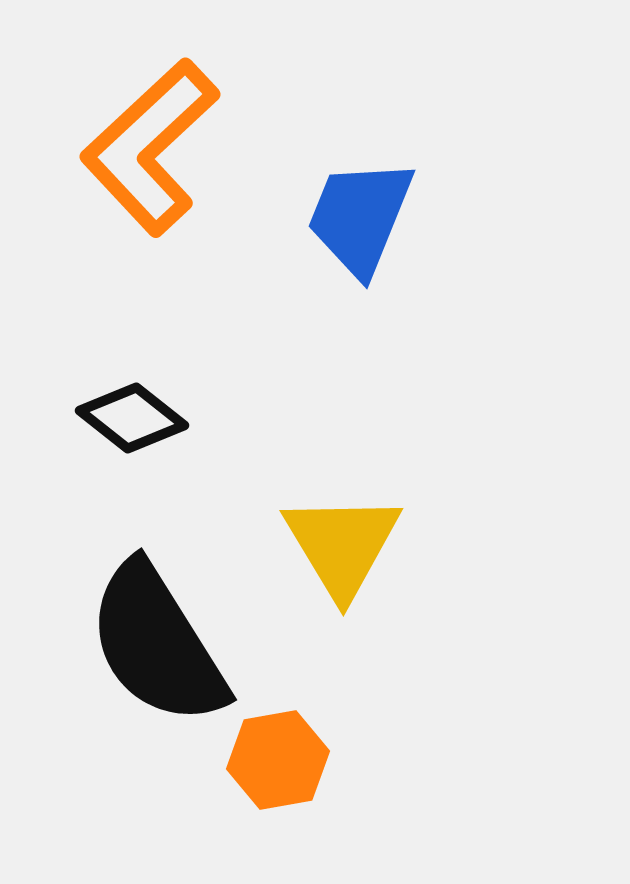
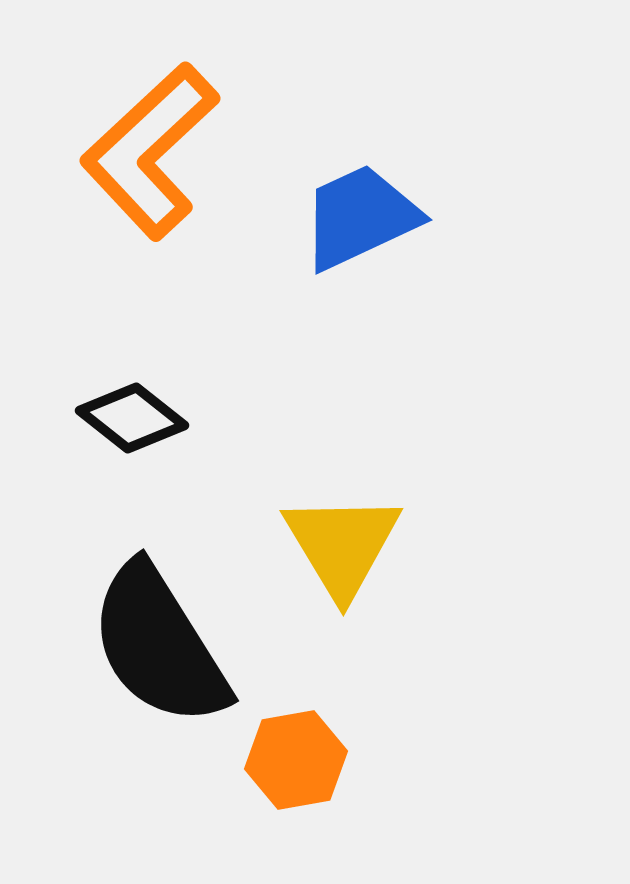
orange L-shape: moved 4 px down
blue trapezoid: rotated 43 degrees clockwise
black semicircle: moved 2 px right, 1 px down
orange hexagon: moved 18 px right
